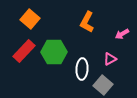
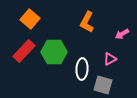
gray square: rotated 24 degrees counterclockwise
